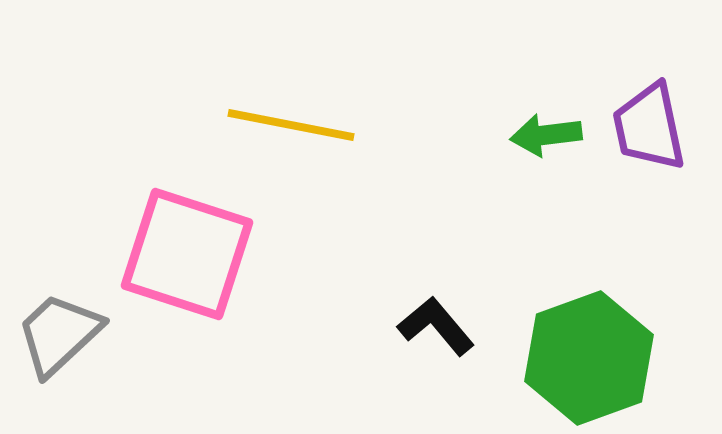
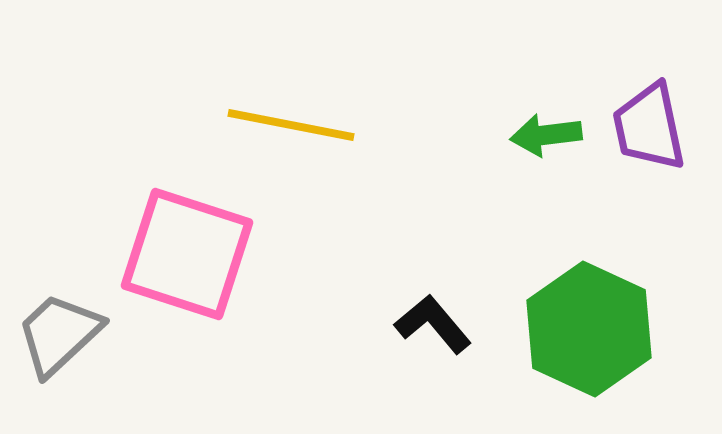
black L-shape: moved 3 px left, 2 px up
green hexagon: moved 29 px up; rotated 15 degrees counterclockwise
